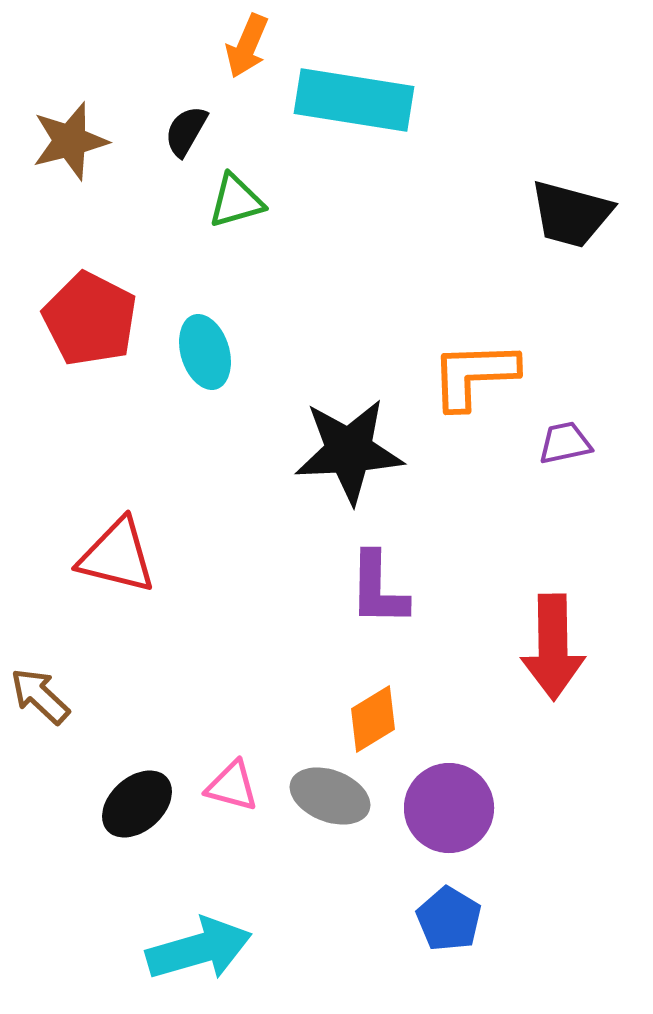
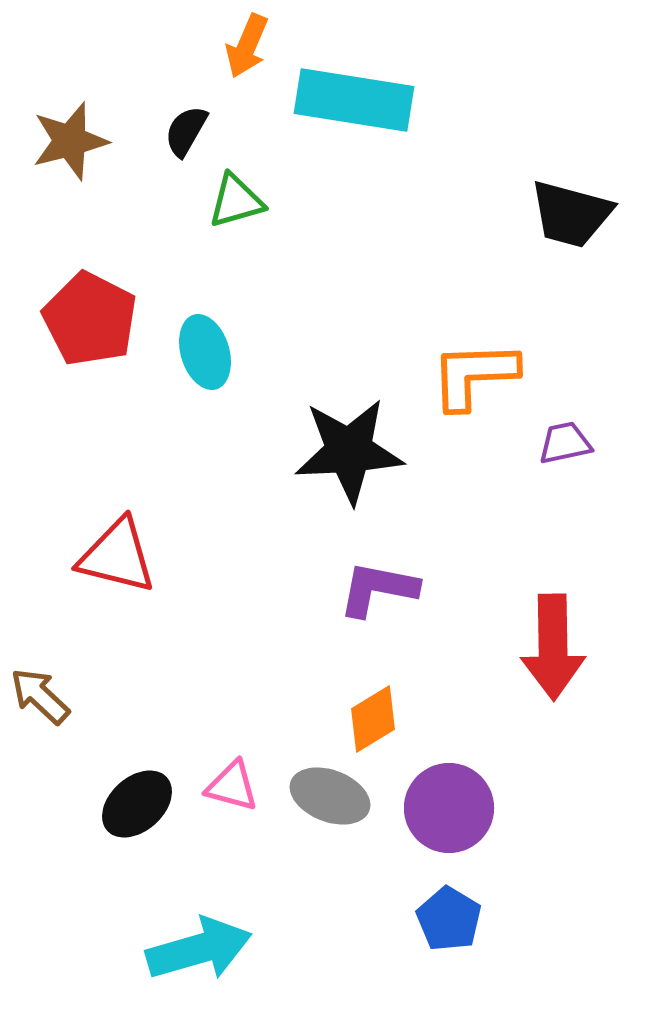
purple L-shape: rotated 100 degrees clockwise
